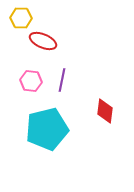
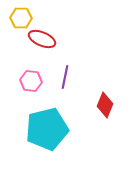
red ellipse: moved 1 px left, 2 px up
purple line: moved 3 px right, 3 px up
red diamond: moved 6 px up; rotated 15 degrees clockwise
